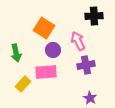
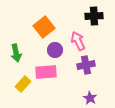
orange square: moved 1 px up; rotated 20 degrees clockwise
purple circle: moved 2 px right
